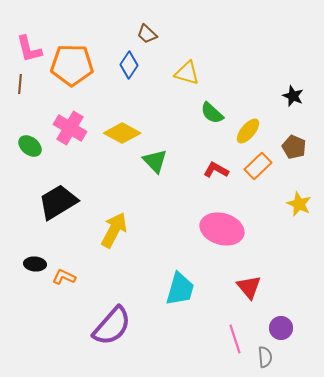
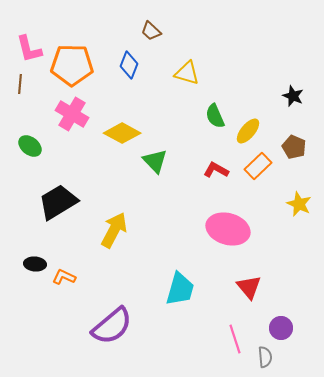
brown trapezoid: moved 4 px right, 3 px up
blue diamond: rotated 12 degrees counterclockwise
green semicircle: moved 3 px right, 3 px down; rotated 25 degrees clockwise
pink cross: moved 2 px right, 14 px up
pink ellipse: moved 6 px right
purple semicircle: rotated 9 degrees clockwise
